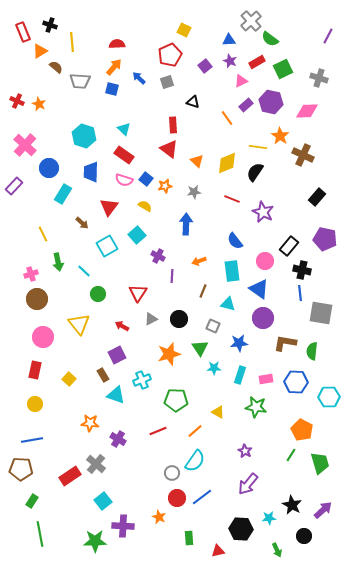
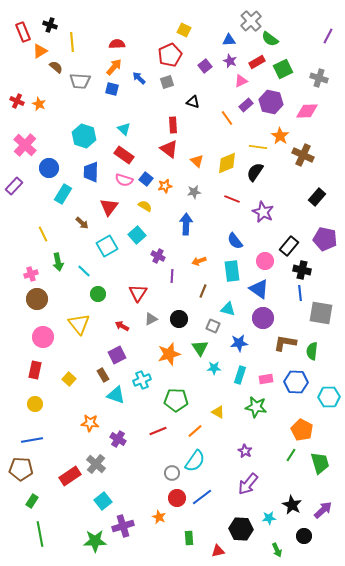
cyan triangle at (228, 304): moved 5 px down
purple cross at (123, 526): rotated 20 degrees counterclockwise
